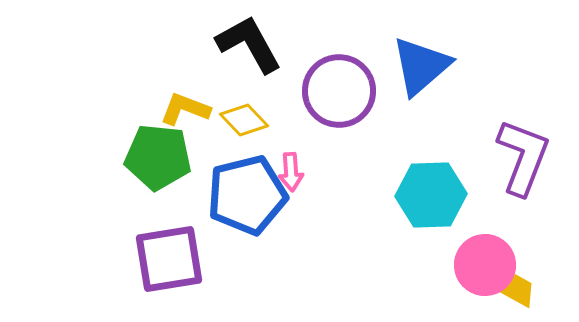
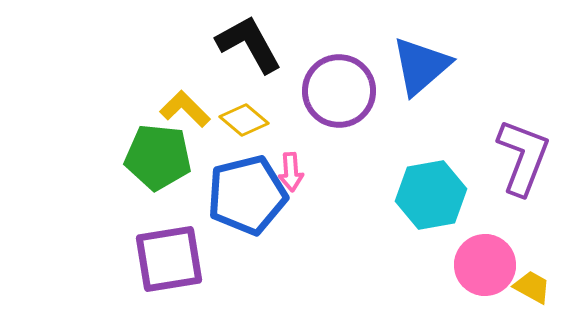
yellow L-shape: rotated 24 degrees clockwise
yellow diamond: rotated 6 degrees counterclockwise
cyan hexagon: rotated 8 degrees counterclockwise
yellow trapezoid: moved 15 px right, 3 px up
